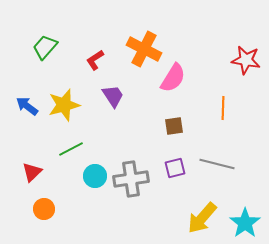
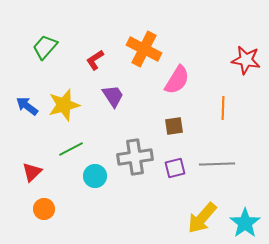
pink semicircle: moved 4 px right, 2 px down
gray line: rotated 16 degrees counterclockwise
gray cross: moved 4 px right, 22 px up
